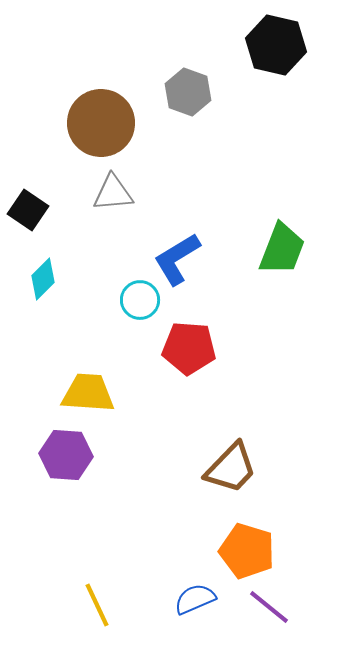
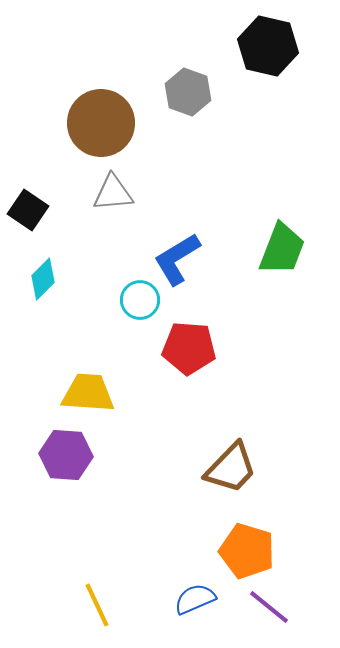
black hexagon: moved 8 px left, 1 px down
